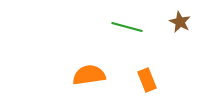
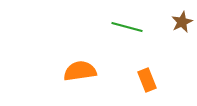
brown star: moved 2 px right; rotated 20 degrees clockwise
orange semicircle: moved 9 px left, 4 px up
